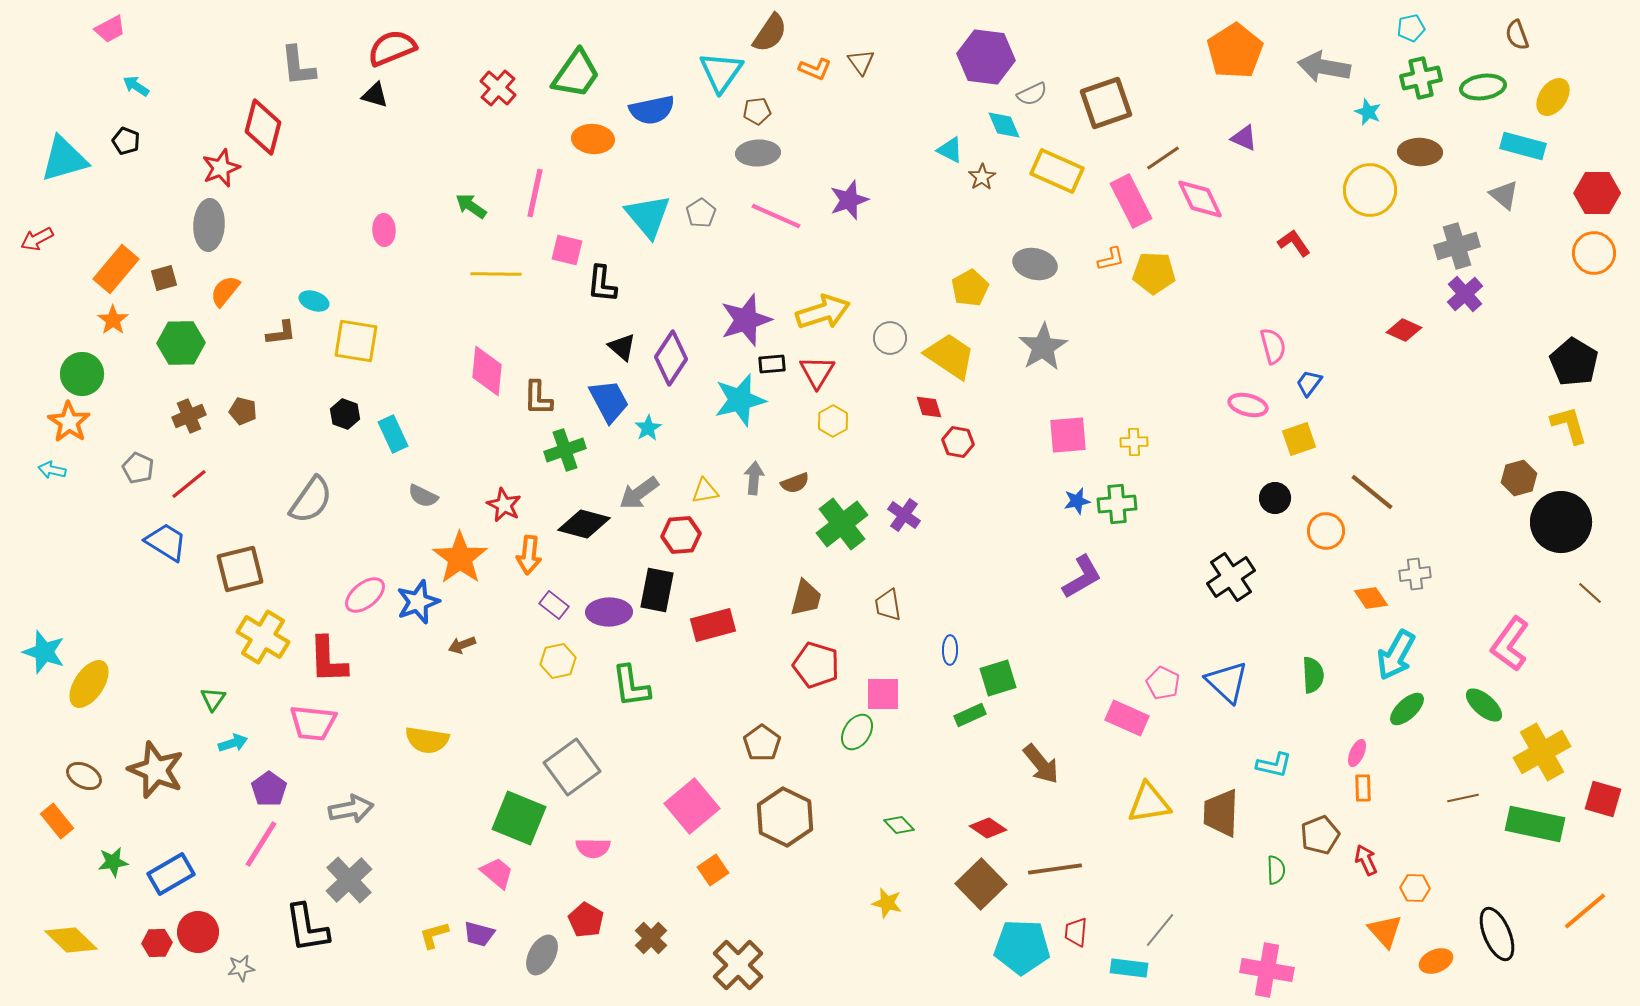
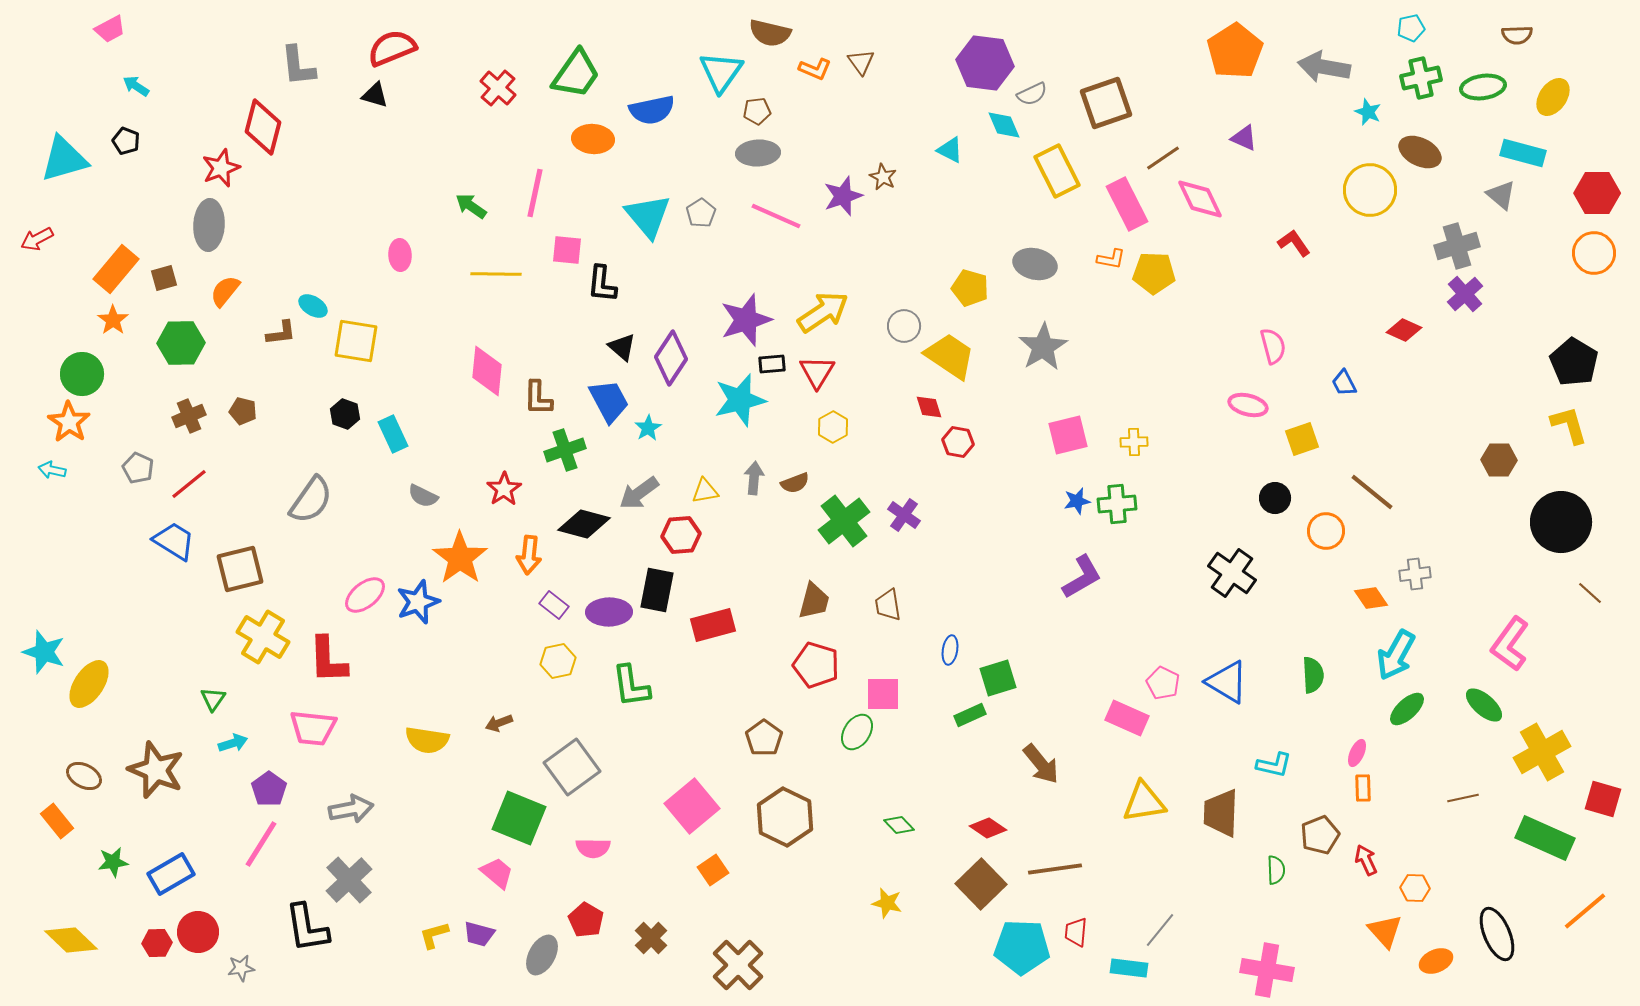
brown semicircle at (770, 33): rotated 69 degrees clockwise
brown semicircle at (1517, 35): rotated 72 degrees counterclockwise
purple hexagon at (986, 57): moved 1 px left, 6 px down
cyan rectangle at (1523, 146): moved 7 px down
brown ellipse at (1420, 152): rotated 24 degrees clockwise
yellow rectangle at (1057, 171): rotated 39 degrees clockwise
brown star at (982, 177): moved 99 px left; rotated 12 degrees counterclockwise
gray triangle at (1504, 195): moved 3 px left
purple star at (849, 200): moved 6 px left, 4 px up
pink rectangle at (1131, 201): moved 4 px left, 3 px down
pink ellipse at (384, 230): moved 16 px right, 25 px down
pink square at (567, 250): rotated 8 degrees counterclockwise
orange L-shape at (1111, 259): rotated 24 degrees clockwise
yellow pentagon at (970, 288): rotated 27 degrees counterclockwise
cyan ellipse at (314, 301): moved 1 px left, 5 px down; rotated 12 degrees clockwise
yellow arrow at (823, 312): rotated 16 degrees counterclockwise
gray circle at (890, 338): moved 14 px right, 12 px up
blue trapezoid at (1309, 383): moved 35 px right; rotated 64 degrees counterclockwise
yellow hexagon at (833, 421): moved 6 px down
pink square at (1068, 435): rotated 9 degrees counterclockwise
yellow square at (1299, 439): moved 3 px right
brown hexagon at (1519, 478): moved 20 px left, 18 px up; rotated 16 degrees clockwise
red star at (504, 505): moved 16 px up; rotated 12 degrees clockwise
green cross at (842, 524): moved 2 px right, 3 px up
blue trapezoid at (166, 542): moved 8 px right, 1 px up
black cross at (1231, 577): moved 1 px right, 4 px up; rotated 21 degrees counterclockwise
brown trapezoid at (806, 598): moved 8 px right, 3 px down
brown arrow at (462, 645): moved 37 px right, 78 px down
blue ellipse at (950, 650): rotated 8 degrees clockwise
blue triangle at (1227, 682): rotated 12 degrees counterclockwise
pink trapezoid at (313, 723): moved 5 px down
brown pentagon at (762, 743): moved 2 px right, 5 px up
yellow triangle at (1149, 803): moved 5 px left, 1 px up
green rectangle at (1535, 824): moved 10 px right, 14 px down; rotated 12 degrees clockwise
